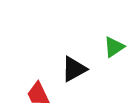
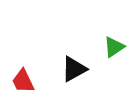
red trapezoid: moved 15 px left, 13 px up
